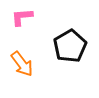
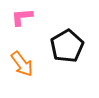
black pentagon: moved 3 px left
